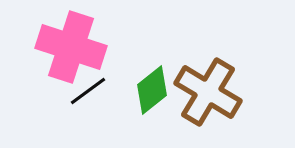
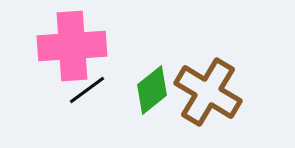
pink cross: moved 1 px right, 1 px up; rotated 22 degrees counterclockwise
black line: moved 1 px left, 1 px up
